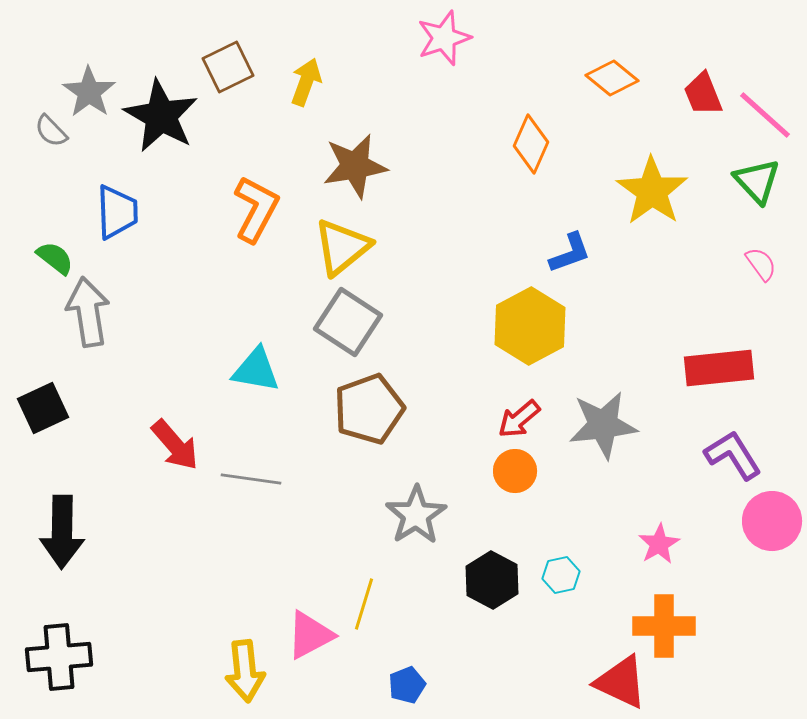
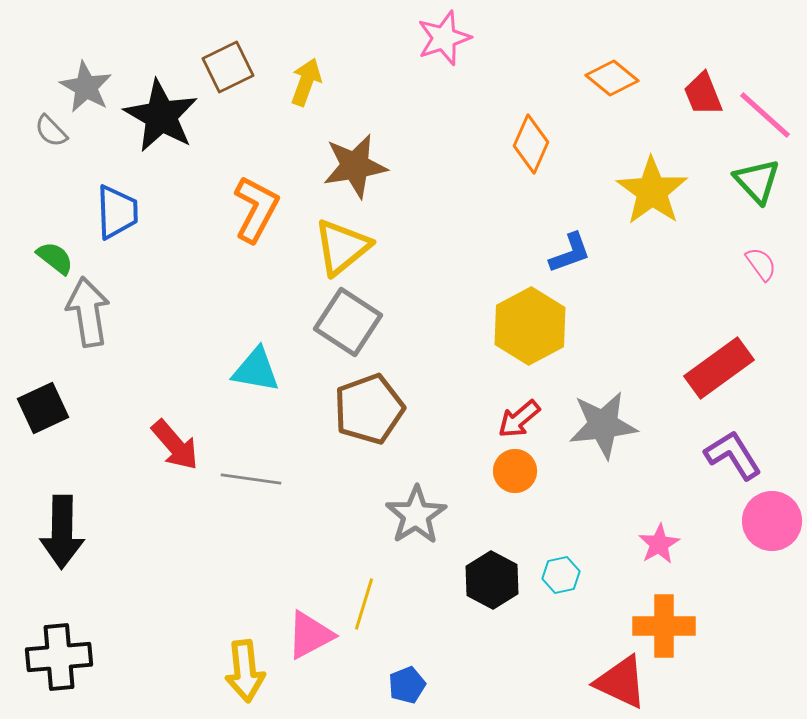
gray star at (89, 92): moved 3 px left, 5 px up; rotated 6 degrees counterclockwise
red rectangle at (719, 368): rotated 30 degrees counterclockwise
